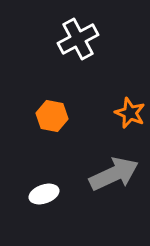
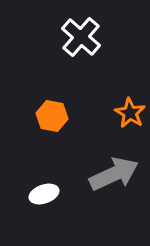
white cross: moved 3 px right, 2 px up; rotated 21 degrees counterclockwise
orange star: rotated 8 degrees clockwise
